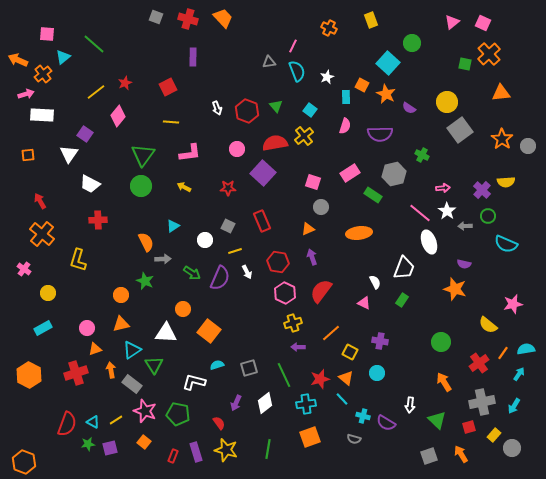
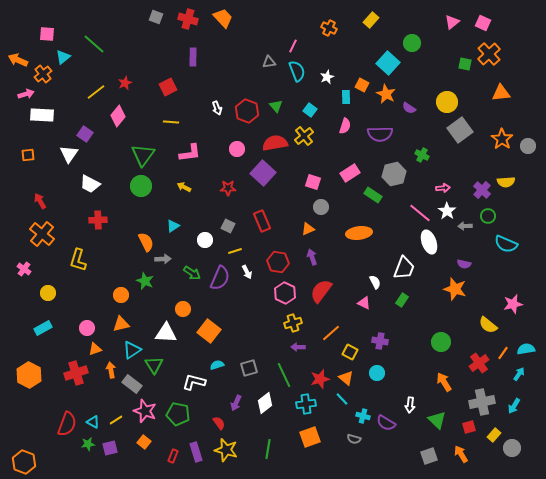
yellow rectangle at (371, 20): rotated 63 degrees clockwise
